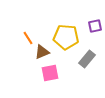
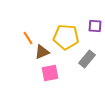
purple square: rotated 16 degrees clockwise
